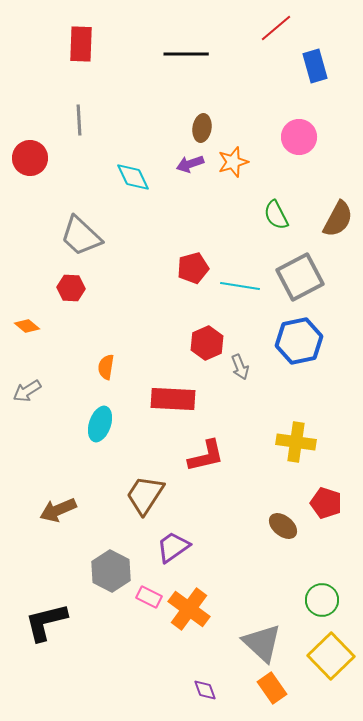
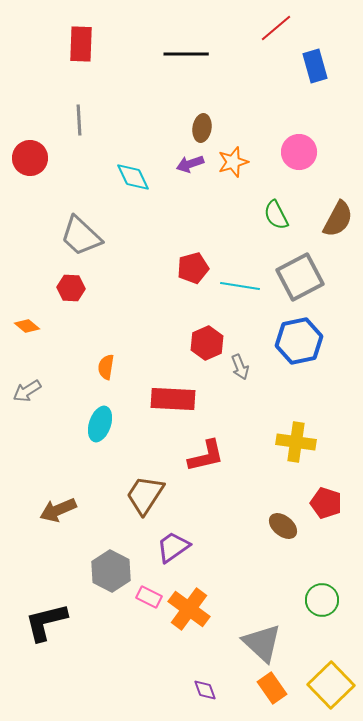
pink circle at (299, 137): moved 15 px down
yellow square at (331, 656): moved 29 px down
